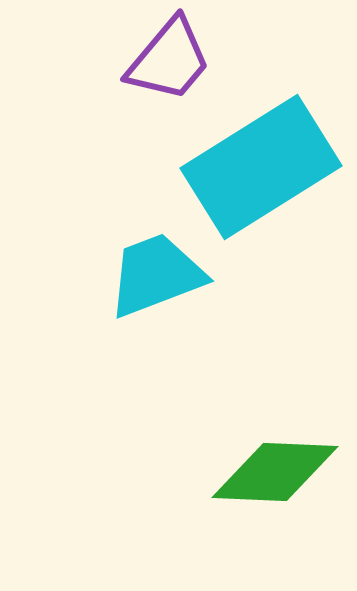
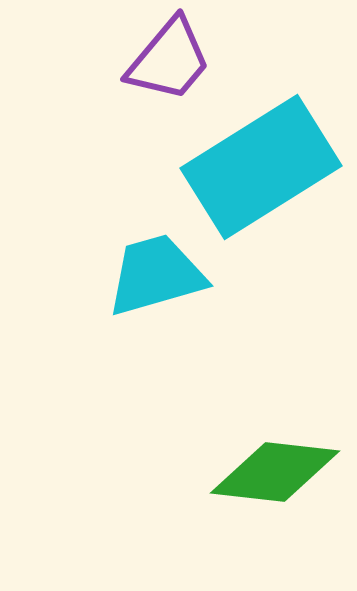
cyan trapezoid: rotated 5 degrees clockwise
green diamond: rotated 4 degrees clockwise
